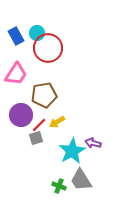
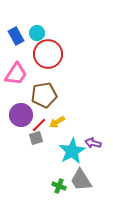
red circle: moved 6 px down
